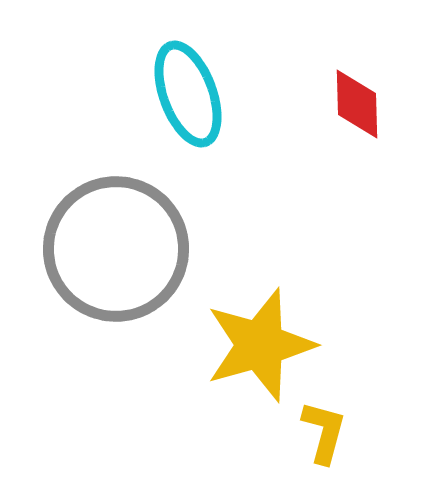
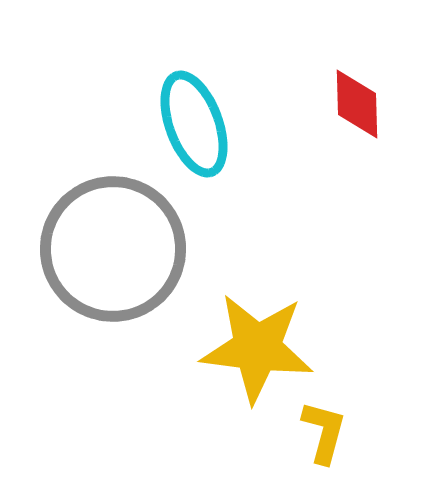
cyan ellipse: moved 6 px right, 30 px down
gray circle: moved 3 px left
yellow star: moved 3 px left, 3 px down; rotated 23 degrees clockwise
